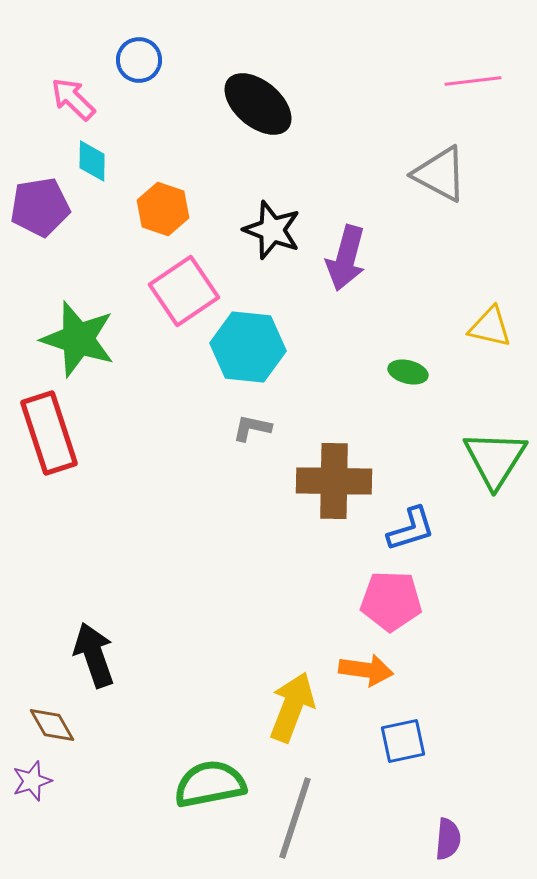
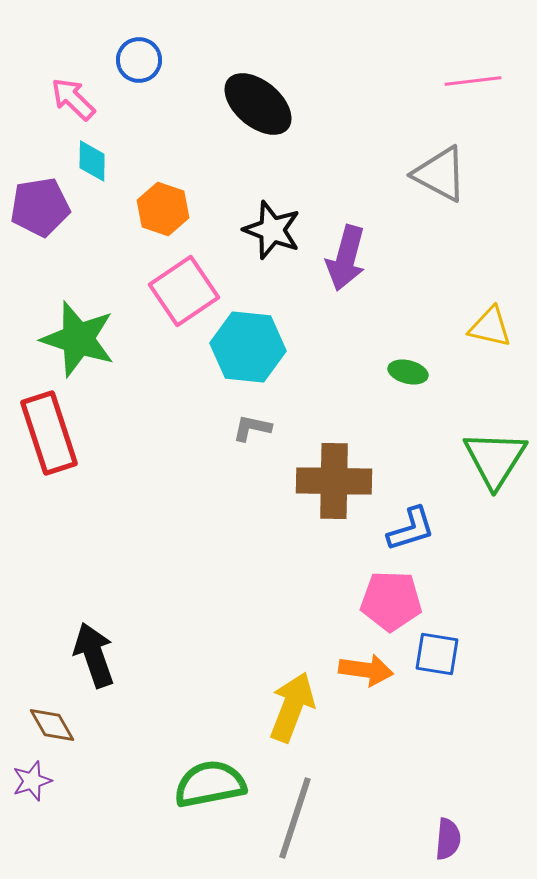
blue square: moved 34 px right, 87 px up; rotated 21 degrees clockwise
